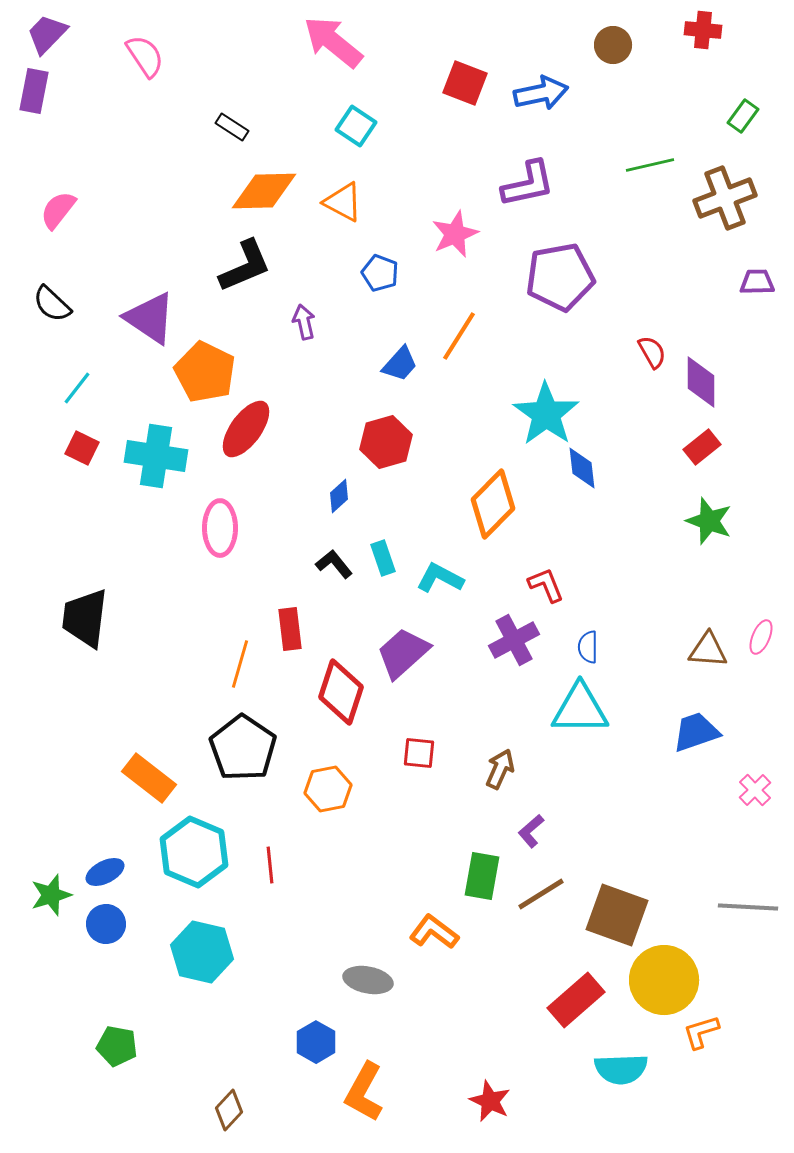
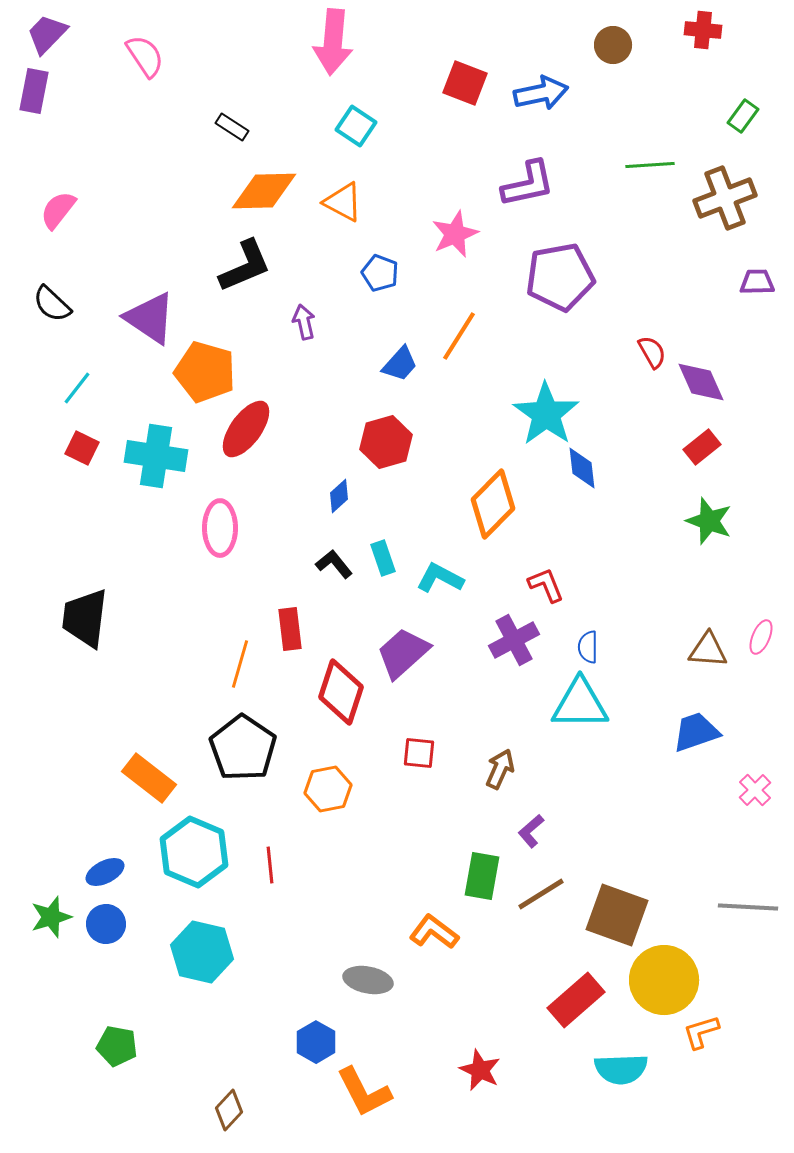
pink arrow at (333, 42): rotated 124 degrees counterclockwise
green line at (650, 165): rotated 9 degrees clockwise
orange pentagon at (205, 372): rotated 10 degrees counterclockwise
purple diamond at (701, 382): rotated 24 degrees counterclockwise
cyan triangle at (580, 709): moved 5 px up
green star at (51, 895): moved 22 px down
orange L-shape at (364, 1092): rotated 56 degrees counterclockwise
red star at (490, 1101): moved 10 px left, 31 px up
